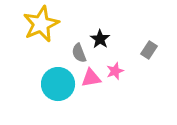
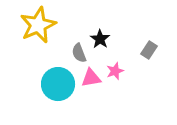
yellow star: moved 3 px left, 1 px down
